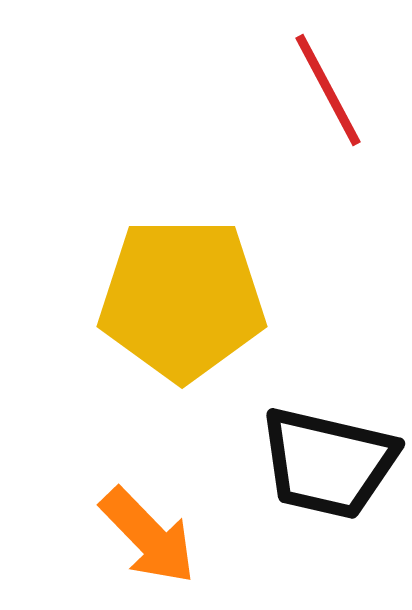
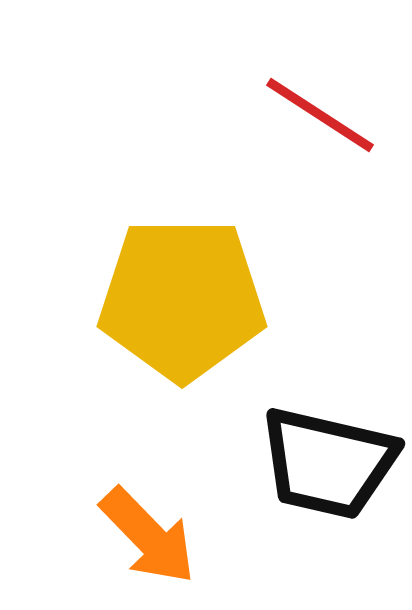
red line: moved 8 px left, 25 px down; rotated 29 degrees counterclockwise
